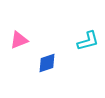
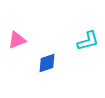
pink triangle: moved 2 px left
